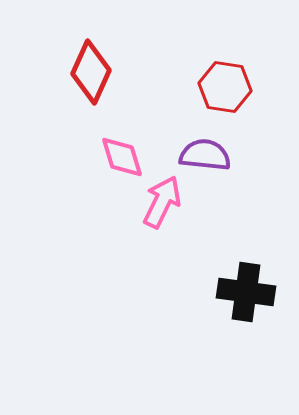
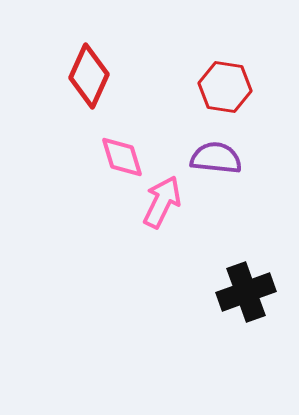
red diamond: moved 2 px left, 4 px down
purple semicircle: moved 11 px right, 3 px down
black cross: rotated 28 degrees counterclockwise
